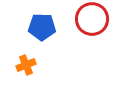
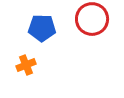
blue pentagon: moved 1 px down
